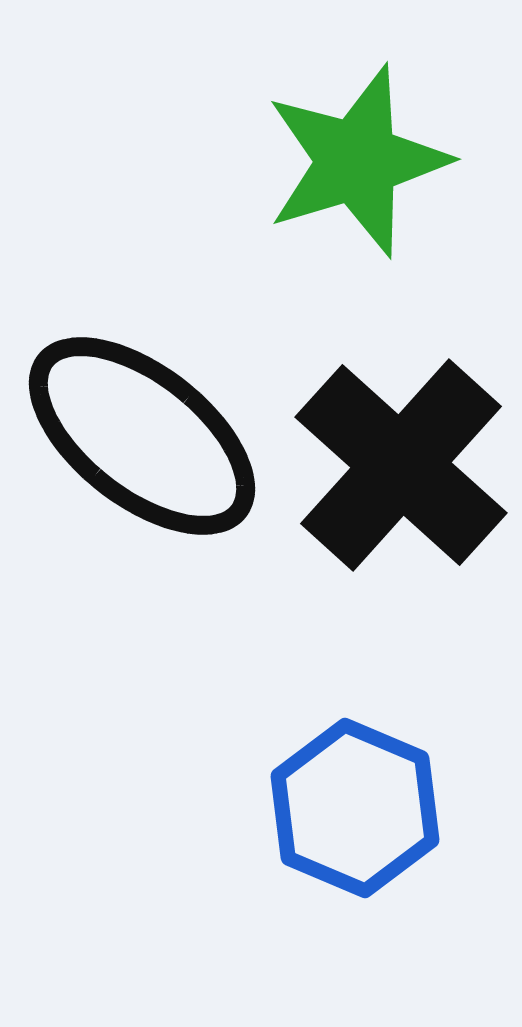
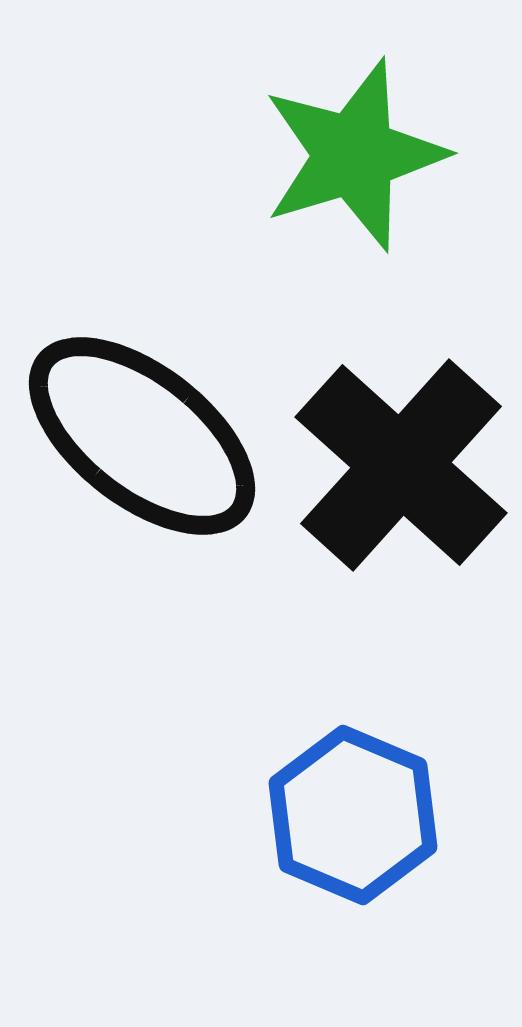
green star: moved 3 px left, 6 px up
blue hexagon: moved 2 px left, 7 px down
